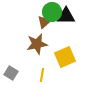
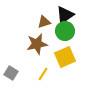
green circle: moved 13 px right, 19 px down
black triangle: moved 1 px left, 1 px up; rotated 36 degrees counterclockwise
brown triangle: rotated 24 degrees clockwise
yellow line: moved 1 px right, 1 px up; rotated 24 degrees clockwise
